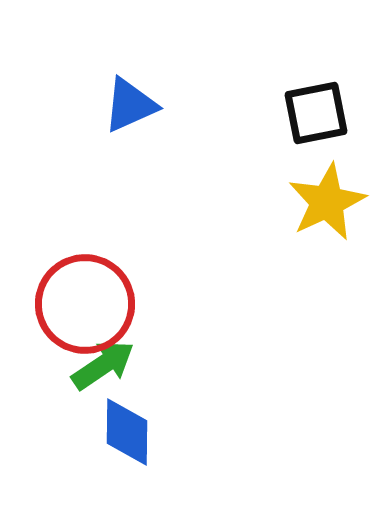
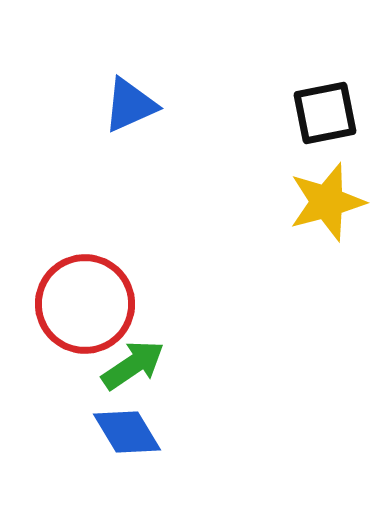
black square: moved 9 px right
yellow star: rotated 10 degrees clockwise
green arrow: moved 30 px right
blue diamond: rotated 32 degrees counterclockwise
